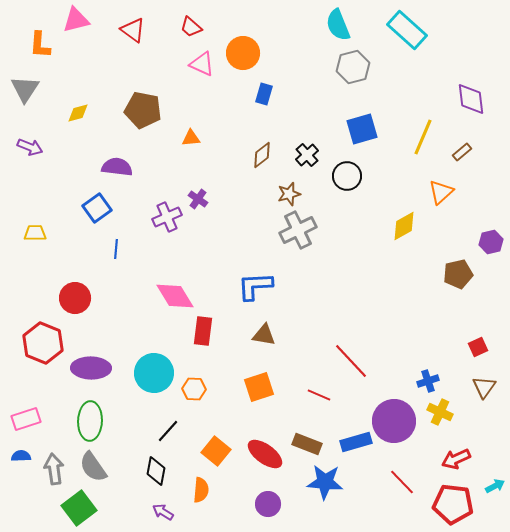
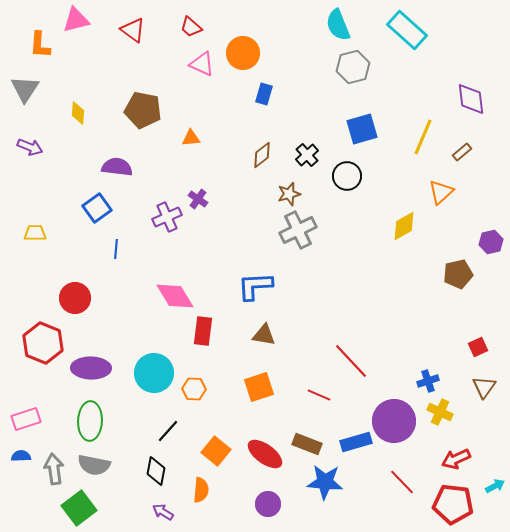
yellow diamond at (78, 113): rotated 70 degrees counterclockwise
gray semicircle at (93, 467): moved 1 px right, 2 px up; rotated 44 degrees counterclockwise
